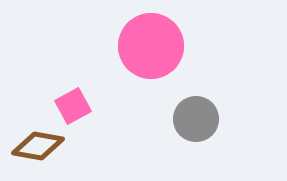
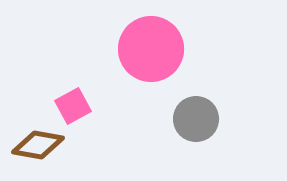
pink circle: moved 3 px down
brown diamond: moved 1 px up
